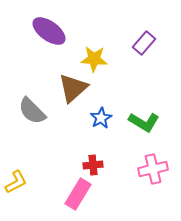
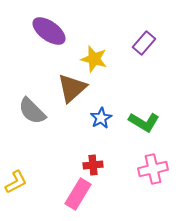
yellow star: rotated 12 degrees clockwise
brown triangle: moved 1 px left
